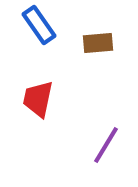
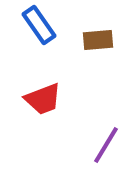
brown rectangle: moved 3 px up
red trapezoid: moved 5 px right; rotated 123 degrees counterclockwise
